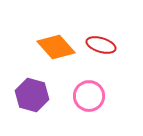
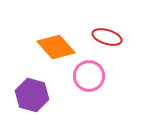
red ellipse: moved 6 px right, 8 px up
pink circle: moved 20 px up
